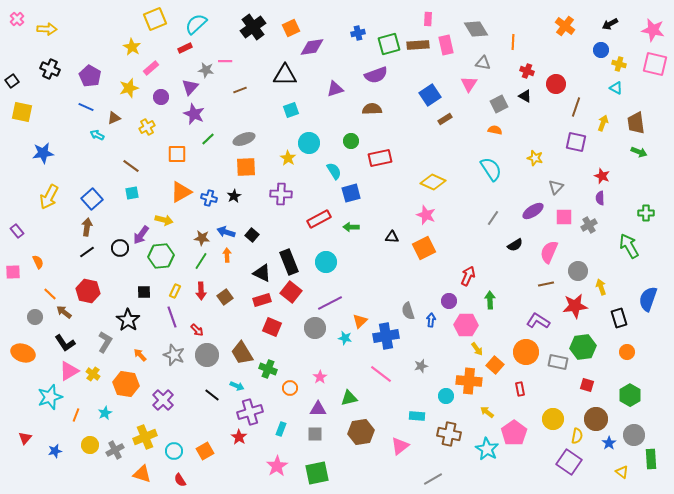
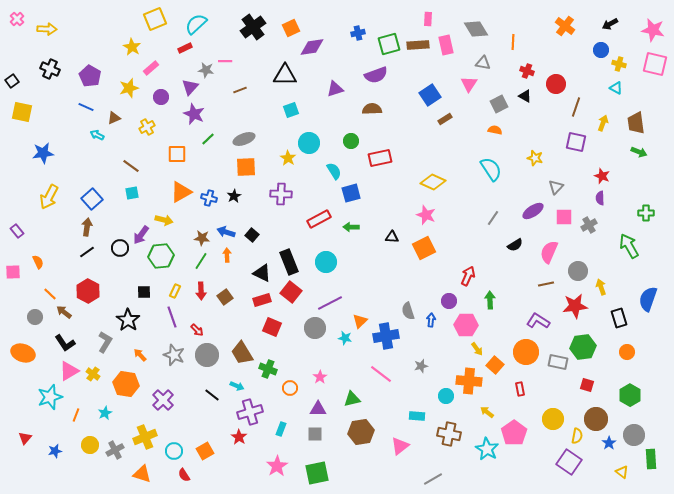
red hexagon at (88, 291): rotated 15 degrees clockwise
green triangle at (349, 398): moved 3 px right, 1 px down
red semicircle at (180, 480): moved 4 px right, 5 px up
